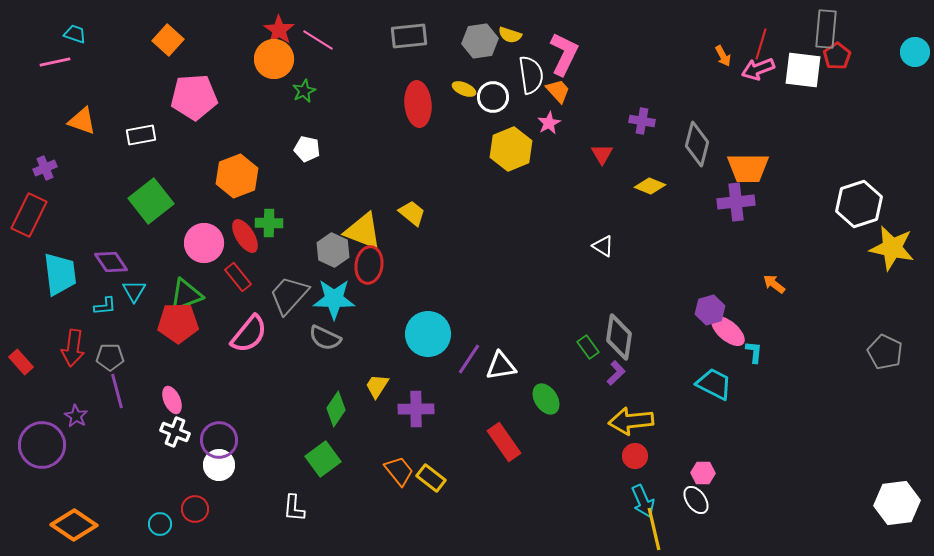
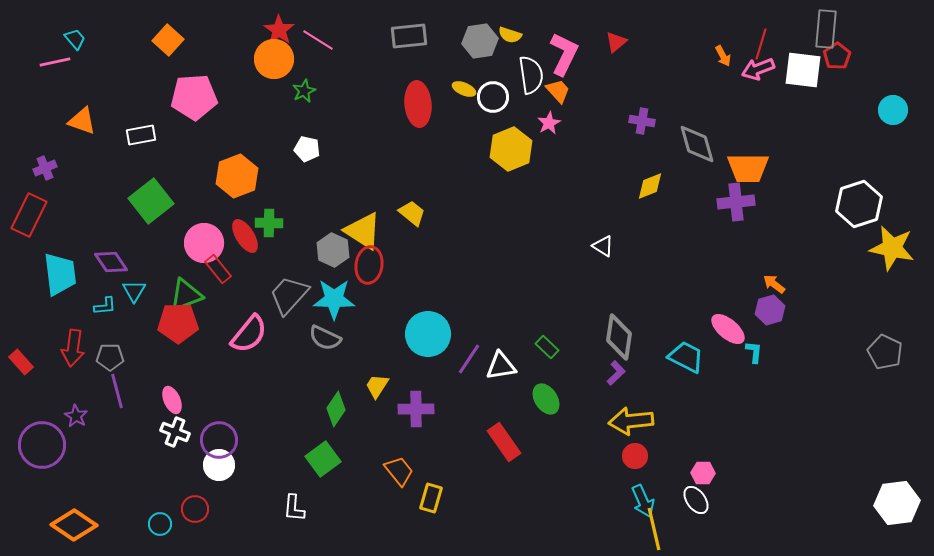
cyan trapezoid at (75, 34): moved 5 px down; rotated 30 degrees clockwise
cyan circle at (915, 52): moved 22 px left, 58 px down
gray diamond at (697, 144): rotated 30 degrees counterclockwise
red triangle at (602, 154): moved 14 px right, 112 px up; rotated 20 degrees clockwise
yellow diamond at (650, 186): rotated 44 degrees counterclockwise
yellow triangle at (363, 231): rotated 12 degrees clockwise
red rectangle at (238, 277): moved 20 px left, 8 px up
purple hexagon at (710, 310): moved 60 px right
pink ellipse at (728, 331): moved 2 px up
green rectangle at (588, 347): moved 41 px left; rotated 10 degrees counterclockwise
cyan trapezoid at (714, 384): moved 28 px left, 27 px up
yellow rectangle at (431, 478): moved 20 px down; rotated 68 degrees clockwise
